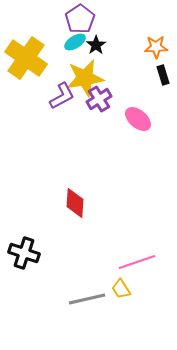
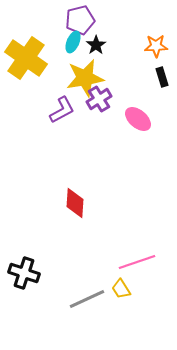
purple pentagon: moved 1 px down; rotated 20 degrees clockwise
cyan ellipse: moved 2 px left; rotated 35 degrees counterclockwise
orange star: moved 1 px up
black rectangle: moved 1 px left, 2 px down
purple L-shape: moved 14 px down
black cross: moved 20 px down
gray line: rotated 12 degrees counterclockwise
